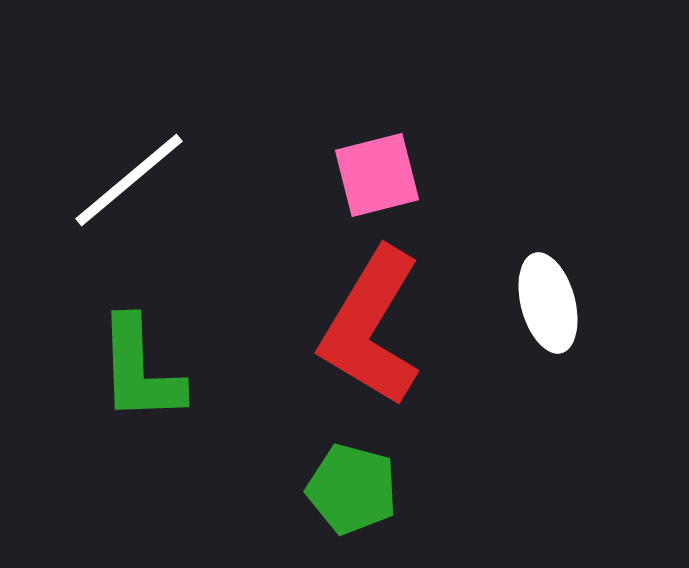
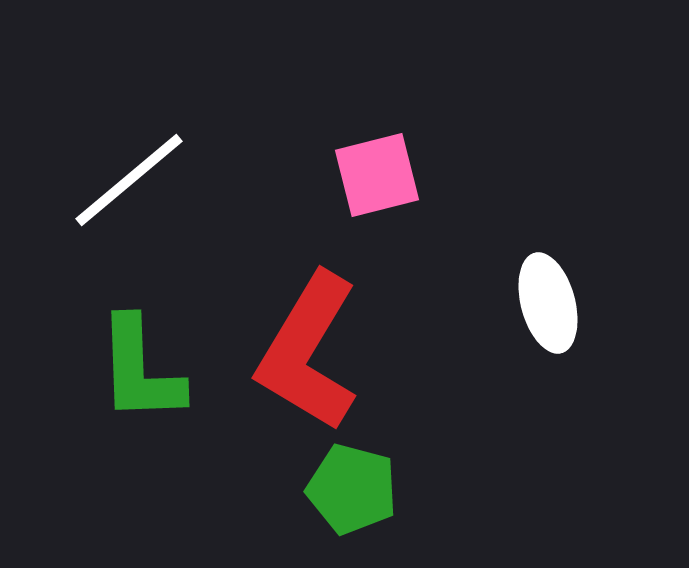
red L-shape: moved 63 px left, 25 px down
